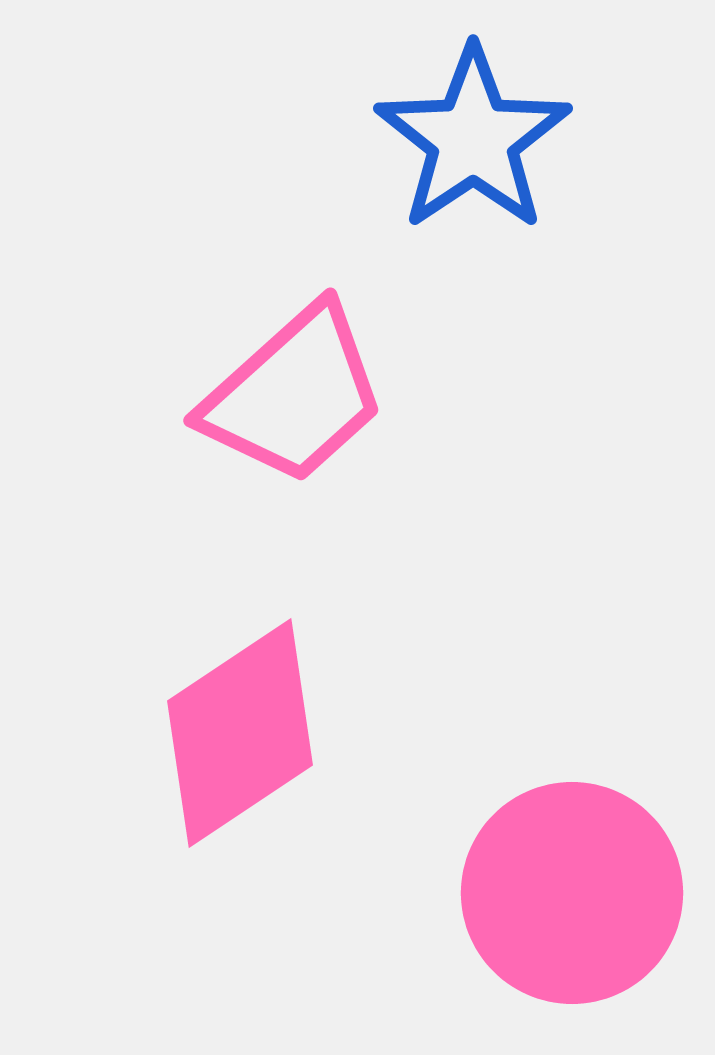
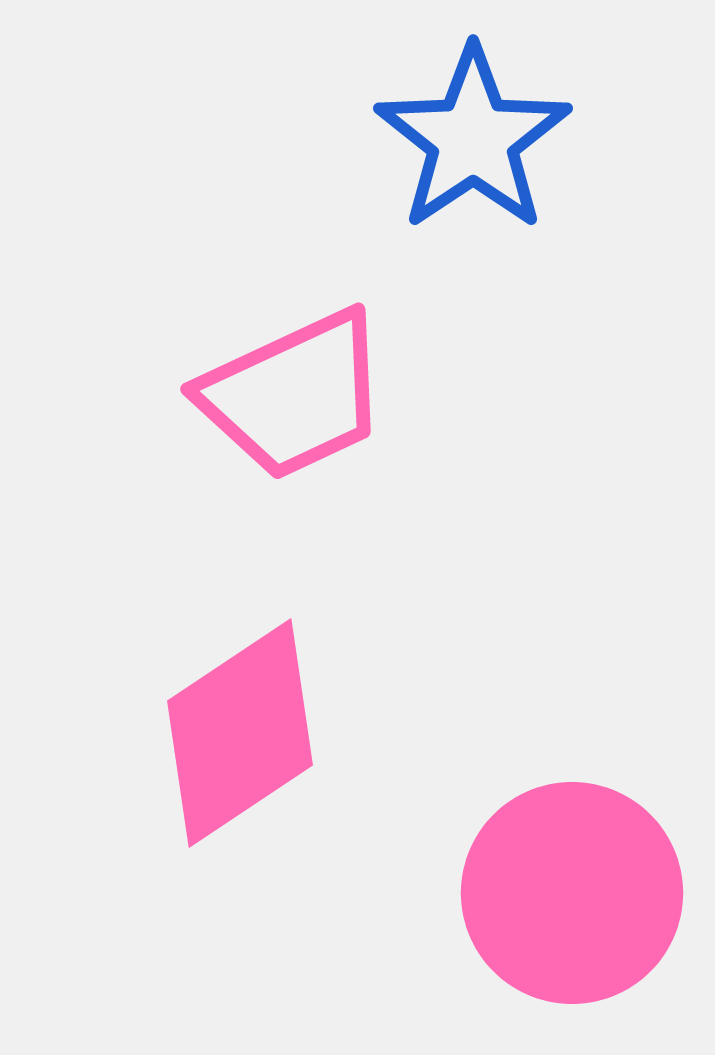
pink trapezoid: rotated 17 degrees clockwise
